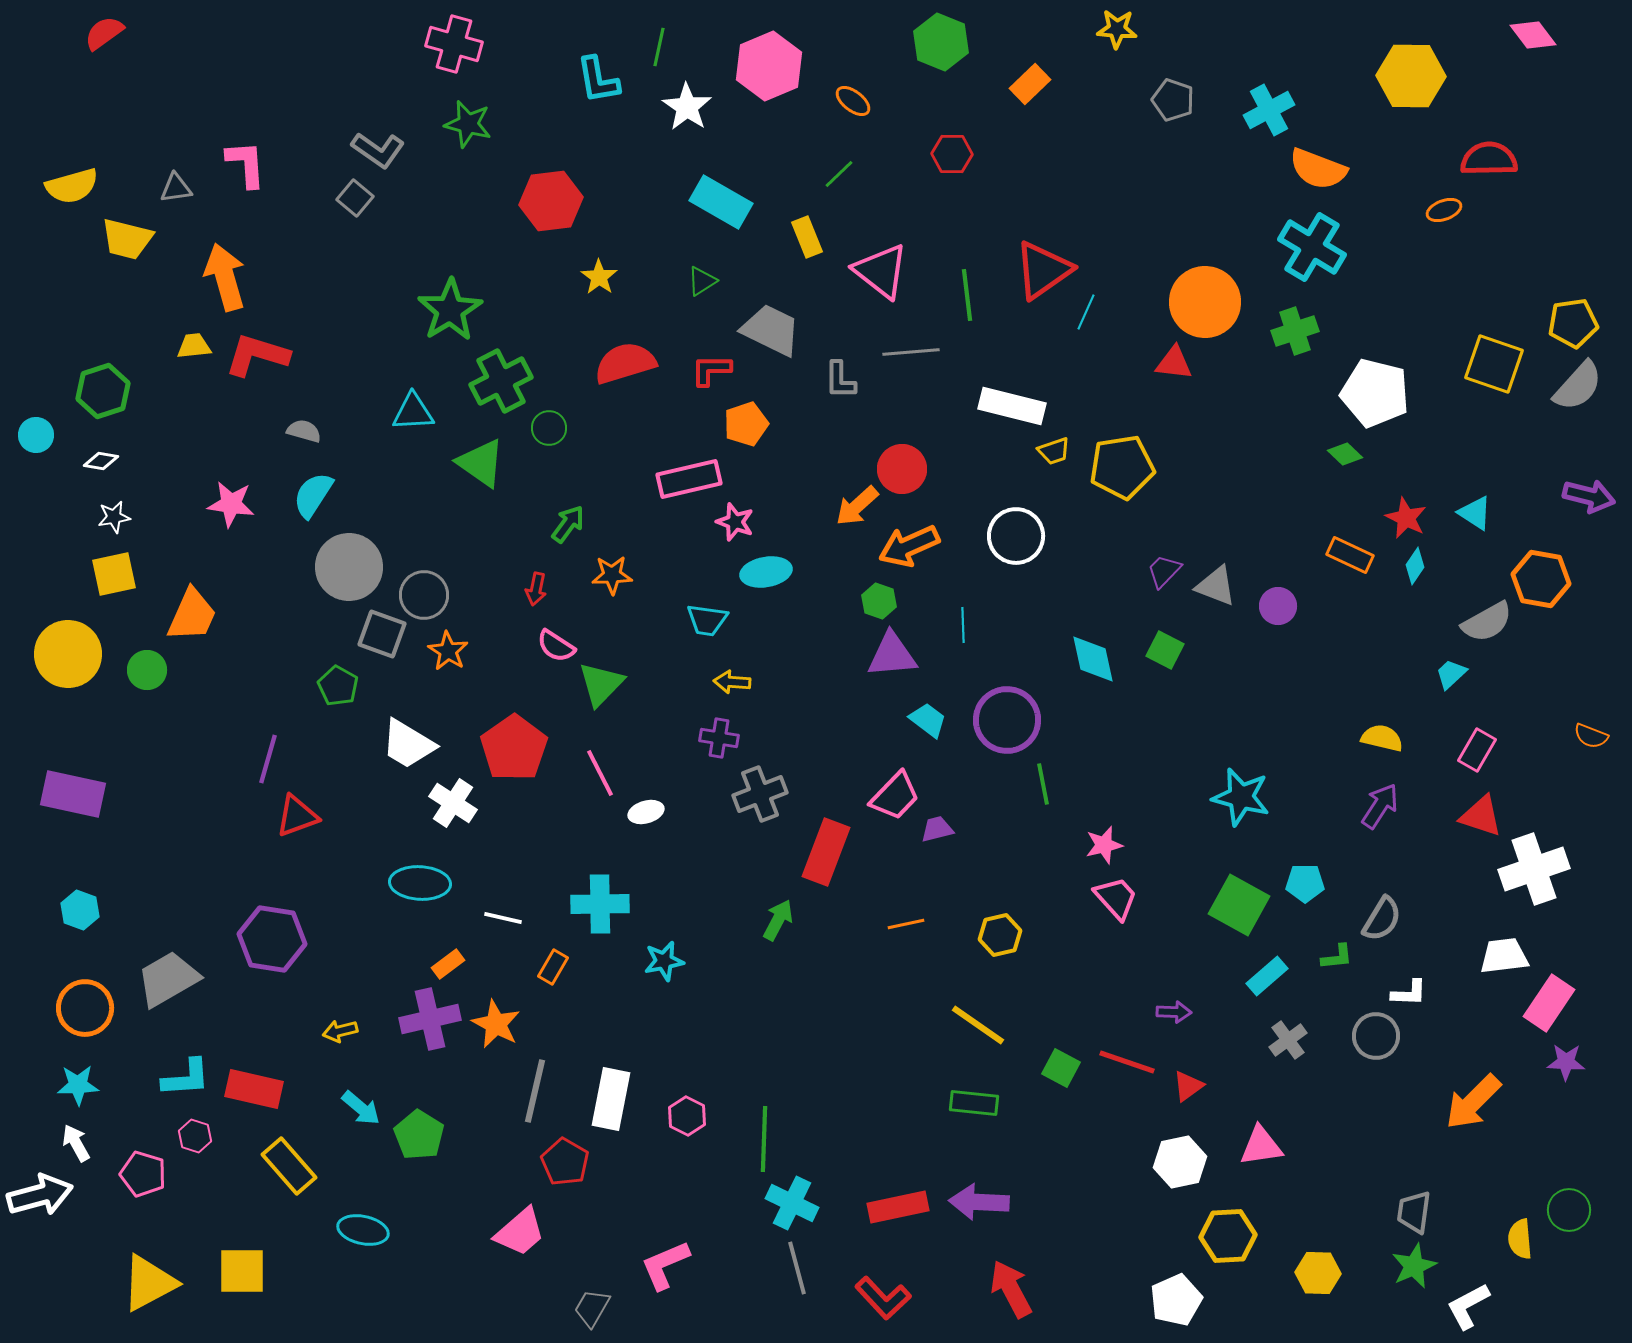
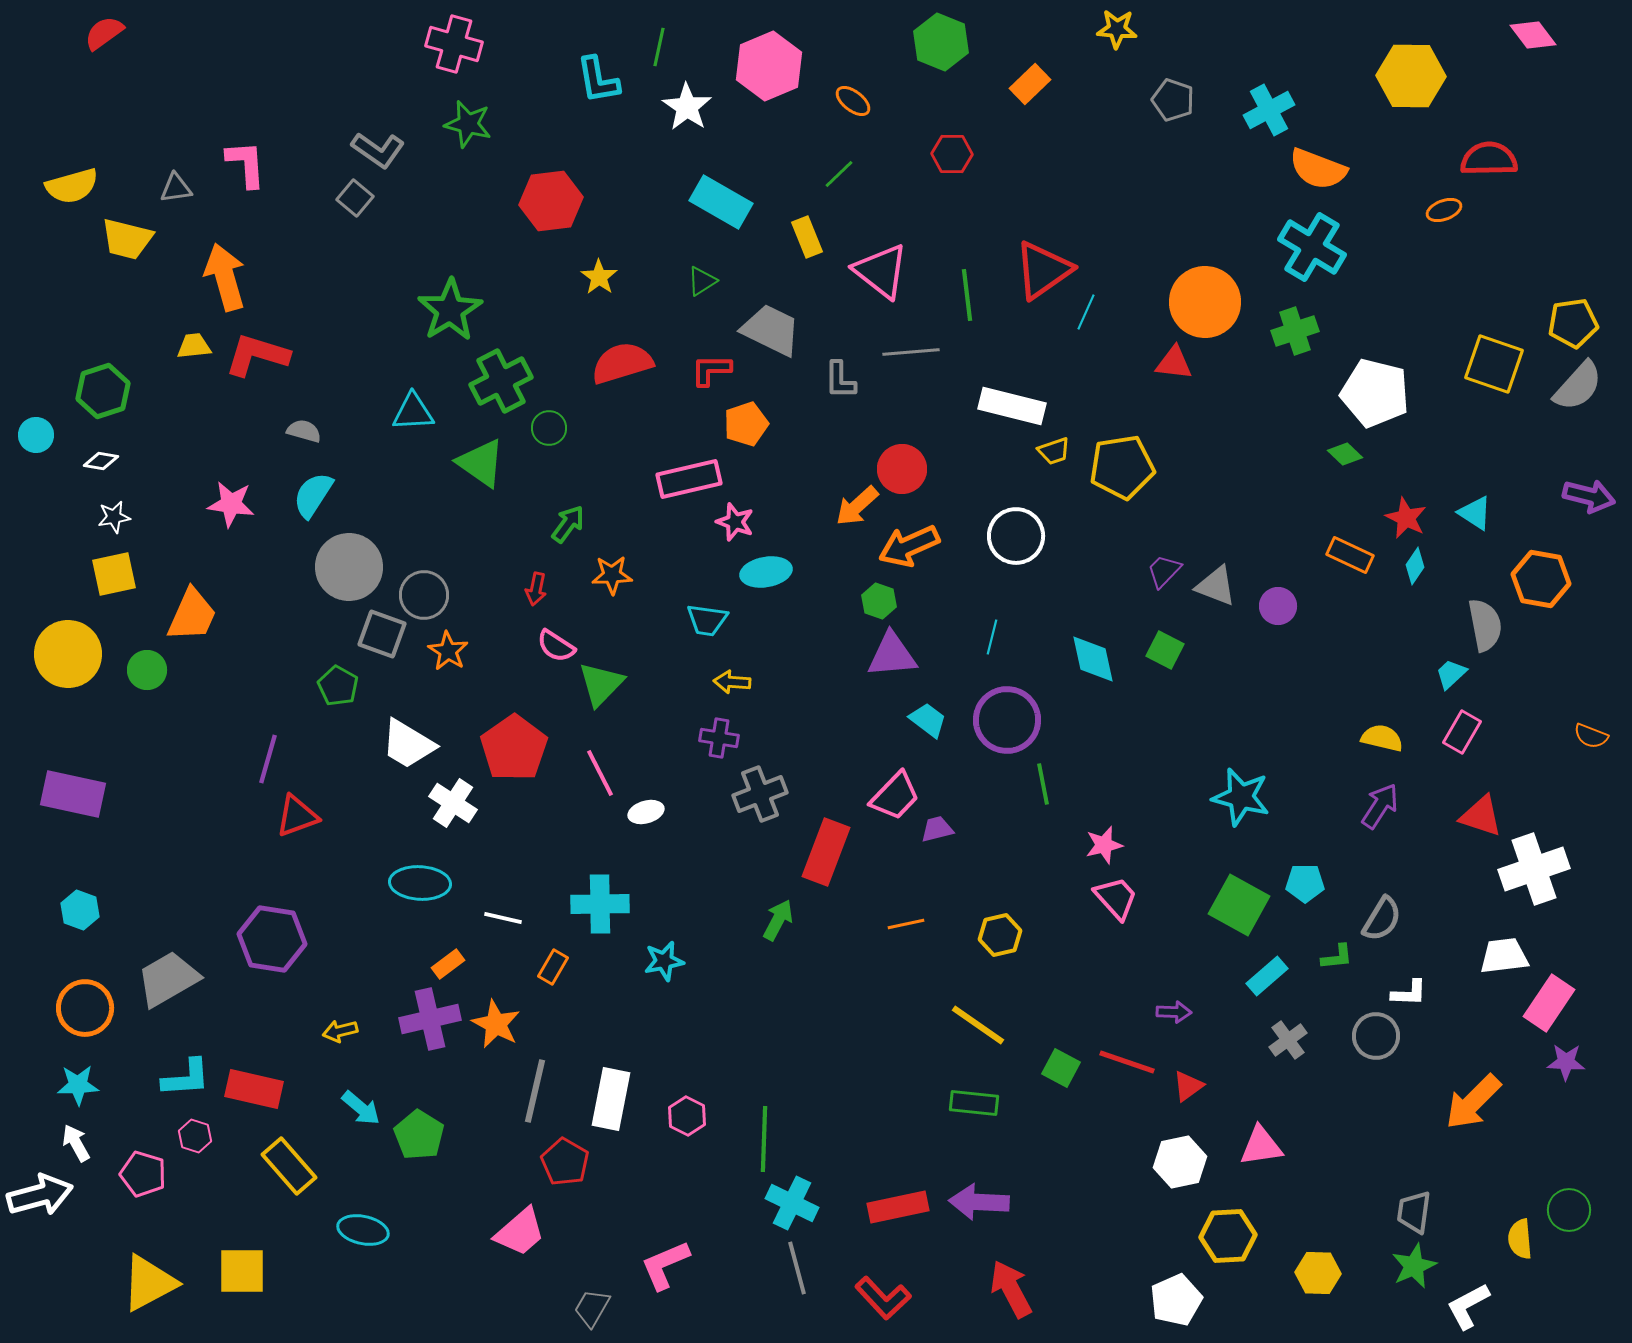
red semicircle at (625, 363): moved 3 px left
gray semicircle at (1487, 622): moved 2 px left, 3 px down; rotated 72 degrees counterclockwise
cyan line at (963, 625): moved 29 px right, 12 px down; rotated 16 degrees clockwise
pink rectangle at (1477, 750): moved 15 px left, 18 px up
